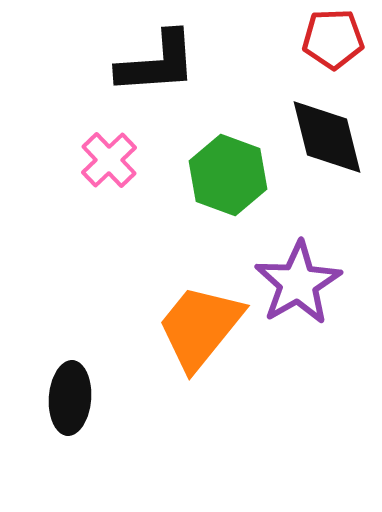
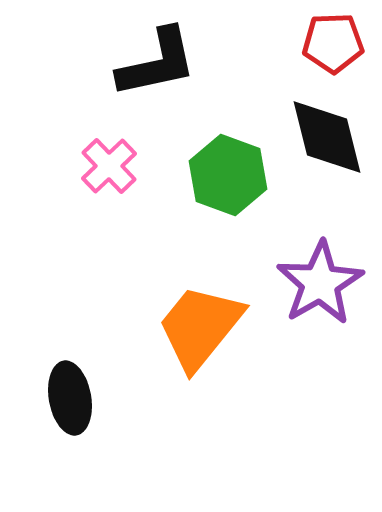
red pentagon: moved 4 px down
black L-shape: rotated 8 degrees counterclockwise
pink cross: moved 6 px down
purple star: moved 22 px right
black ellipse: rotated 14 degrees counterclockwise
